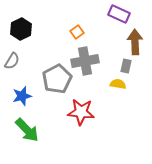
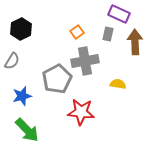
gray rectangle: moved 18 px left, 32 px up
